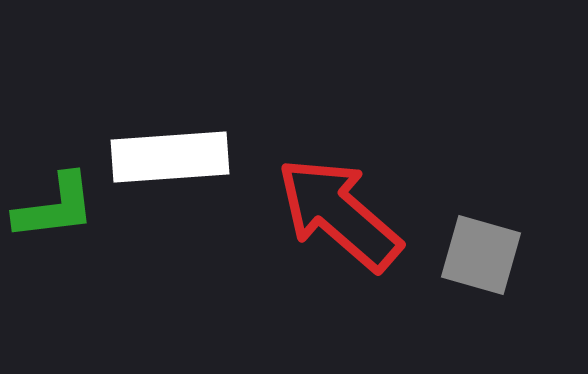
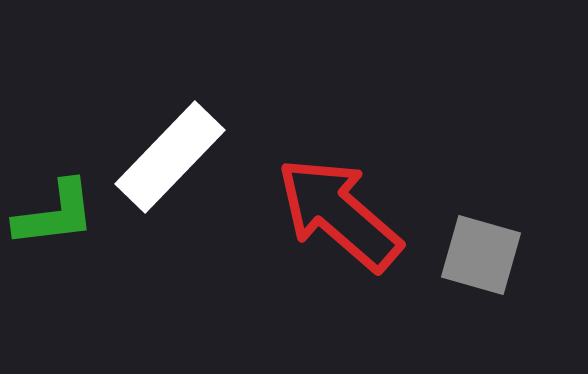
white rectangle: rotated 42 degrees counterclockwise
green L-shape: moved 7 px down
